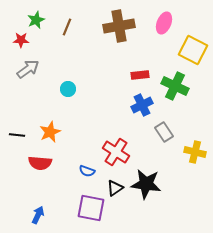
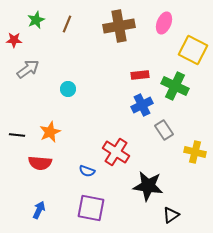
brown line: moved 3 px up
red star: moved 7 px left
gray rectangle: moved 2 px up
black star: moved 2 px right, 2 px down
black triangle: moved 56 px right, 27 px down
blue arrow: moved 1 px right, 5 px up
